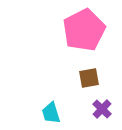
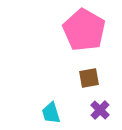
pink pentagon: rotated 15 degrees counterclockwise
purple cross: moved 2 px left, 1 px down
